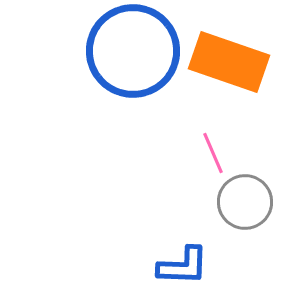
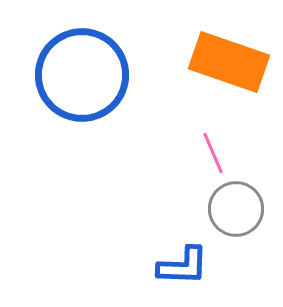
blue circle: moved 51 px left, 24 px down
gray circle: moved 9 px left, 7 px down
